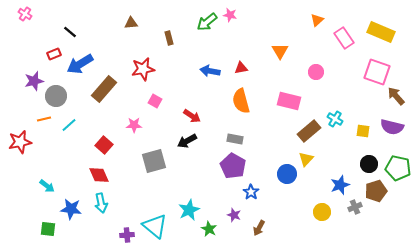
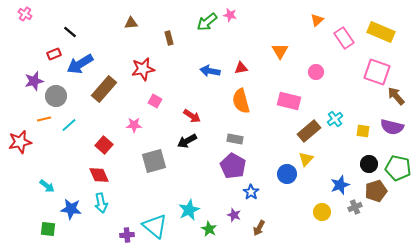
cyan cross at (335, 119): rotated 21 degrees clockwise
